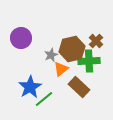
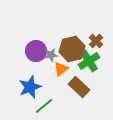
purple circle: moved 15 px right, 13 px down
gray star: rotated 16 degrees clockwise
green cross: rotated 30 degrees counterclockwise
blue star: rotated 10 degrees clockwise
green line: moved 7 px down
